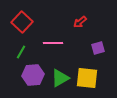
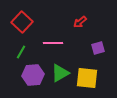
green triangle: moved 5 px up
